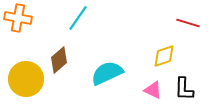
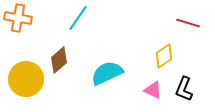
yellow diamond: rotated 15 degrees counterclockwise
black L-shape: rotated 20 degrees clockwise
